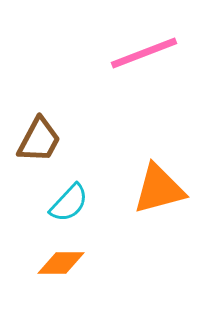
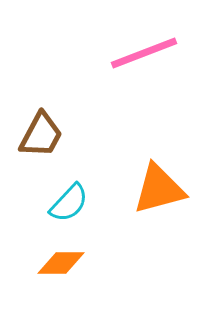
brown trapezoid: moved 2 px right, 5 px up
